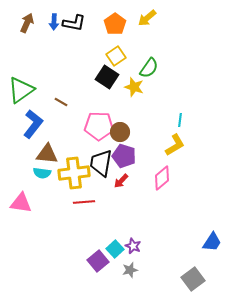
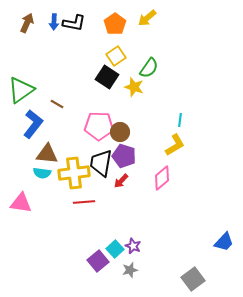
brown line: moved 4 px left, 2 px down
blue trapezoid: moved 12 px right; rotated 10 degrees clockwise
